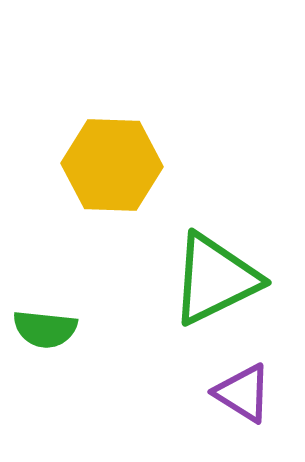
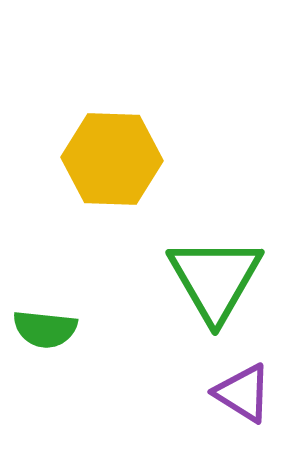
yellow hexagon: moved 6 px up
green triangle: rotated 34 degrees counterclockwise
